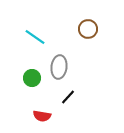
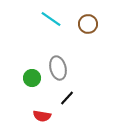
brown circle: moved 5 px up
cyan line: moved 16 px right, 18 px up
gray ellipse: moved 1 px left, 1 px down; rotated 20 degrees counterclockwise
black line: moved 1 px left, 1 px down
